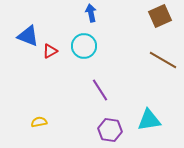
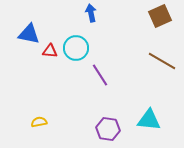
blue triangle: moved 1 px right, 2 px up; rotated 10 degrees counterclockwise
cyan circle: moved 8 px left, 2 px down
red triangle: rotated 35 degrees clockwise
brown line: moved 1 px left, 1 px down
purple line: moved 15 px up
cyan triangle: rotated 15 degrees clockwise
purple hexagon: moved 2 px left, 1 px up
